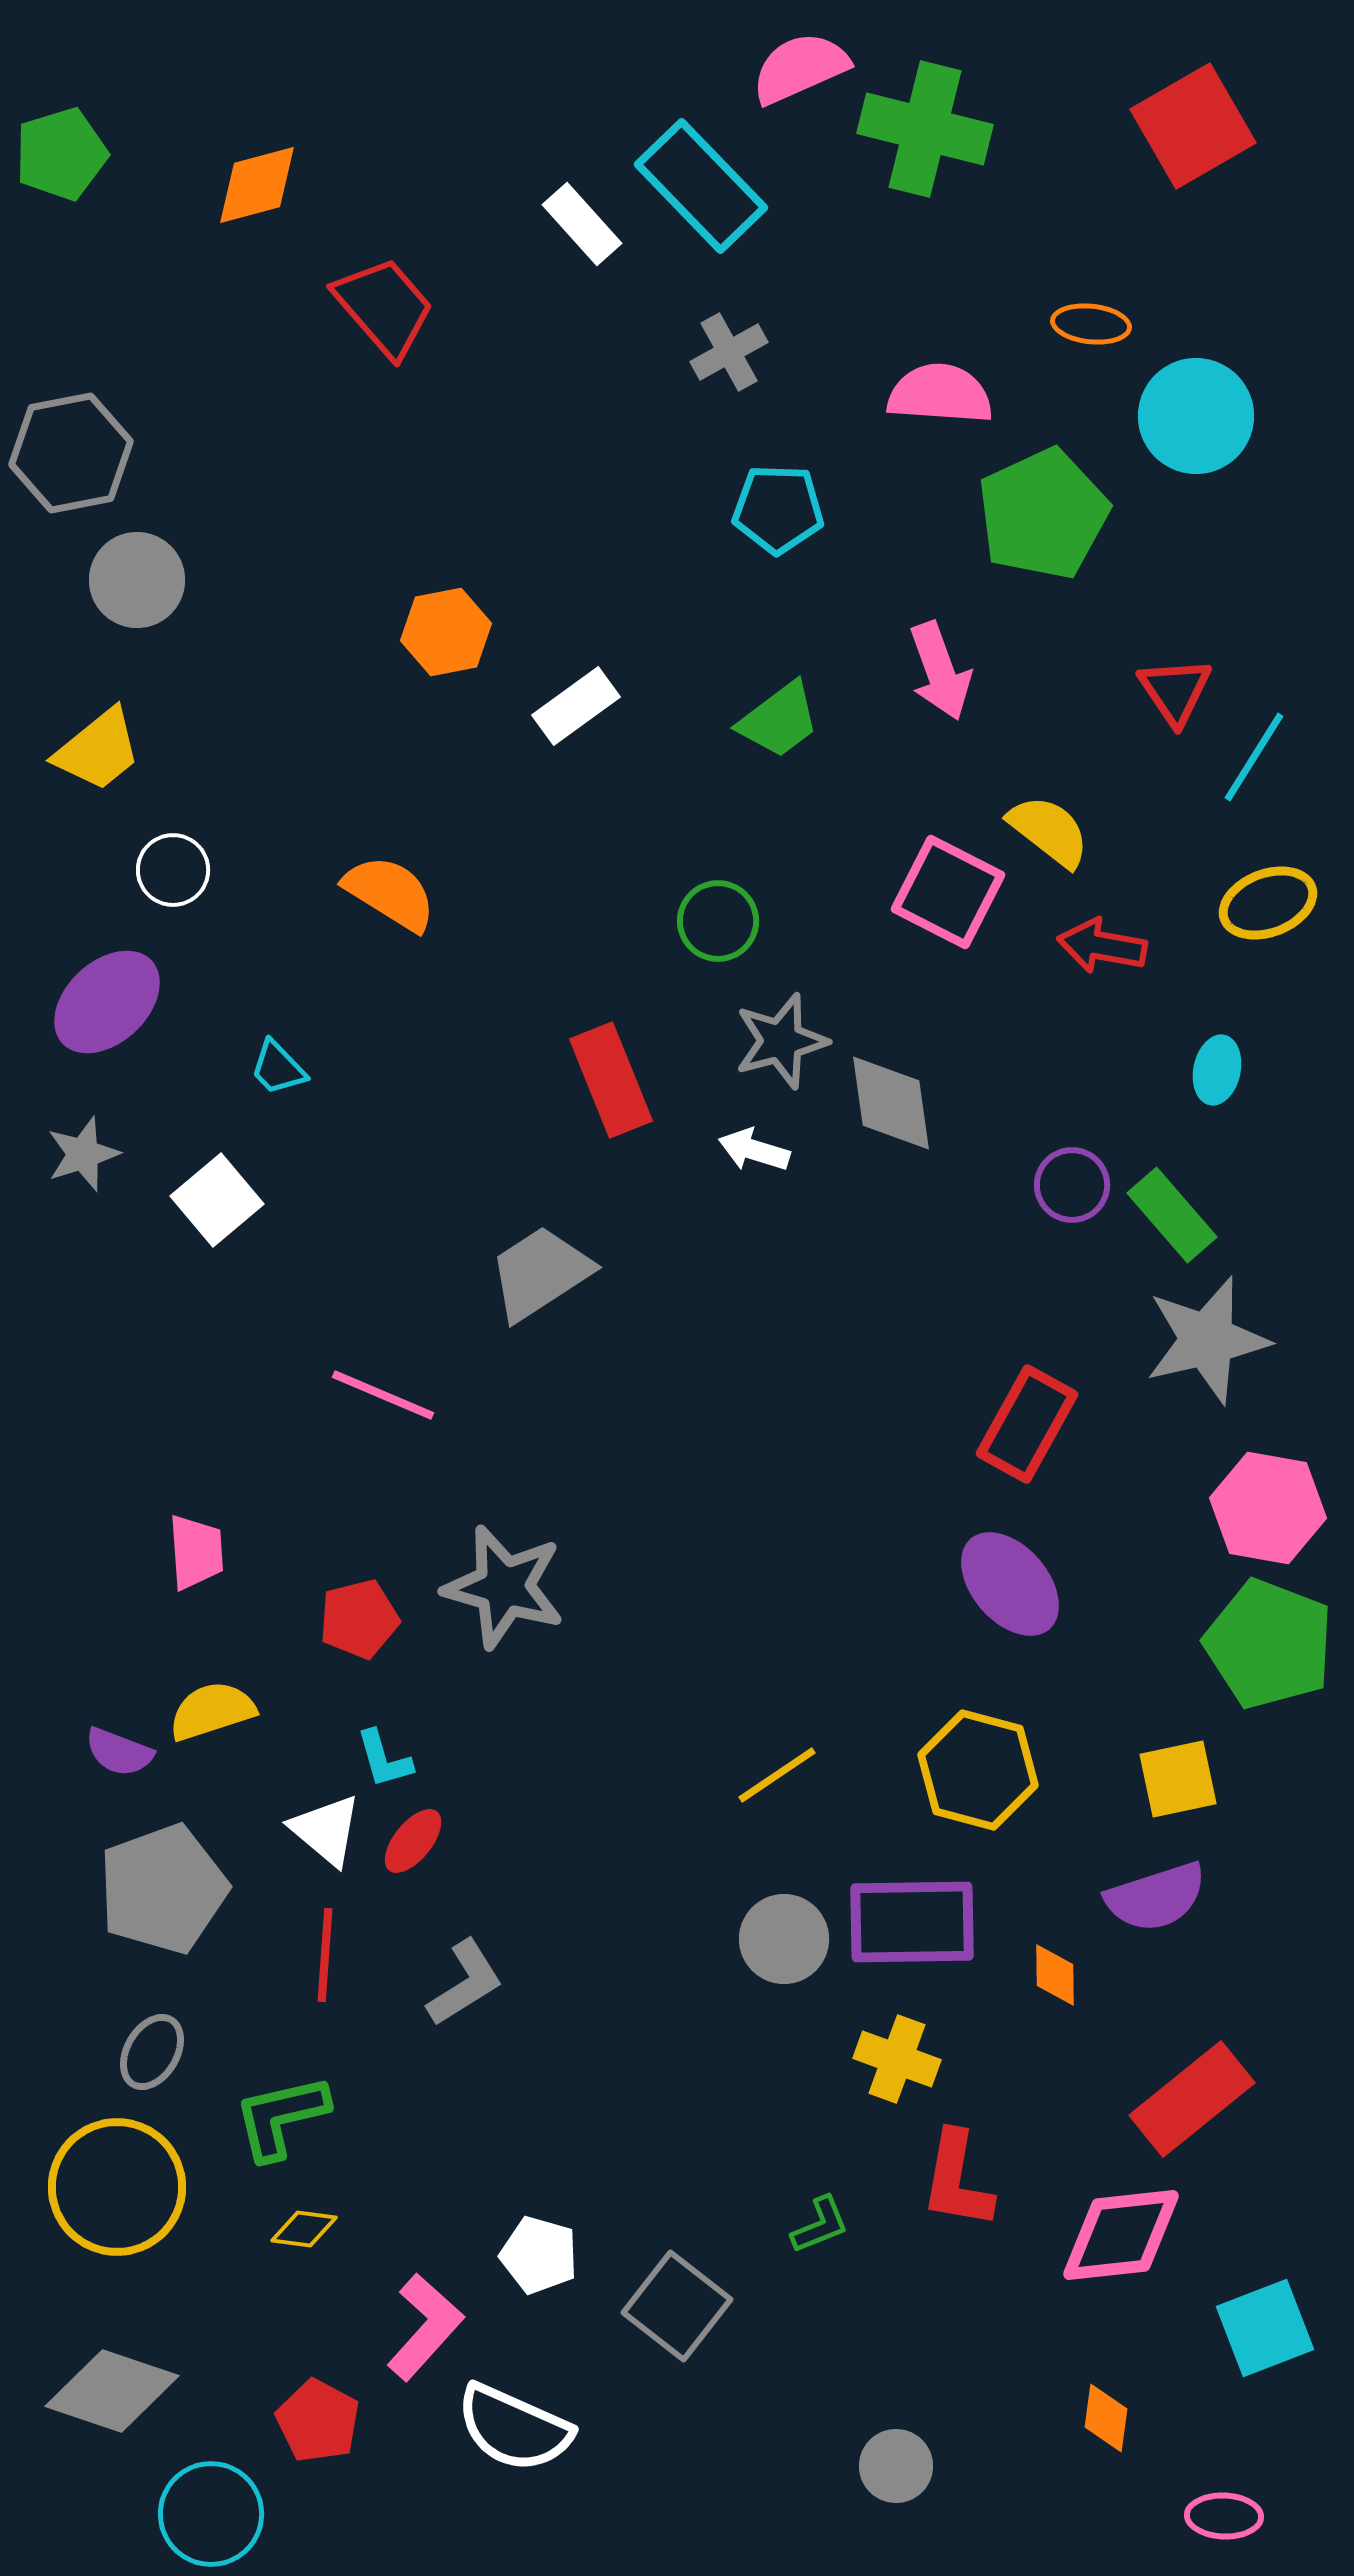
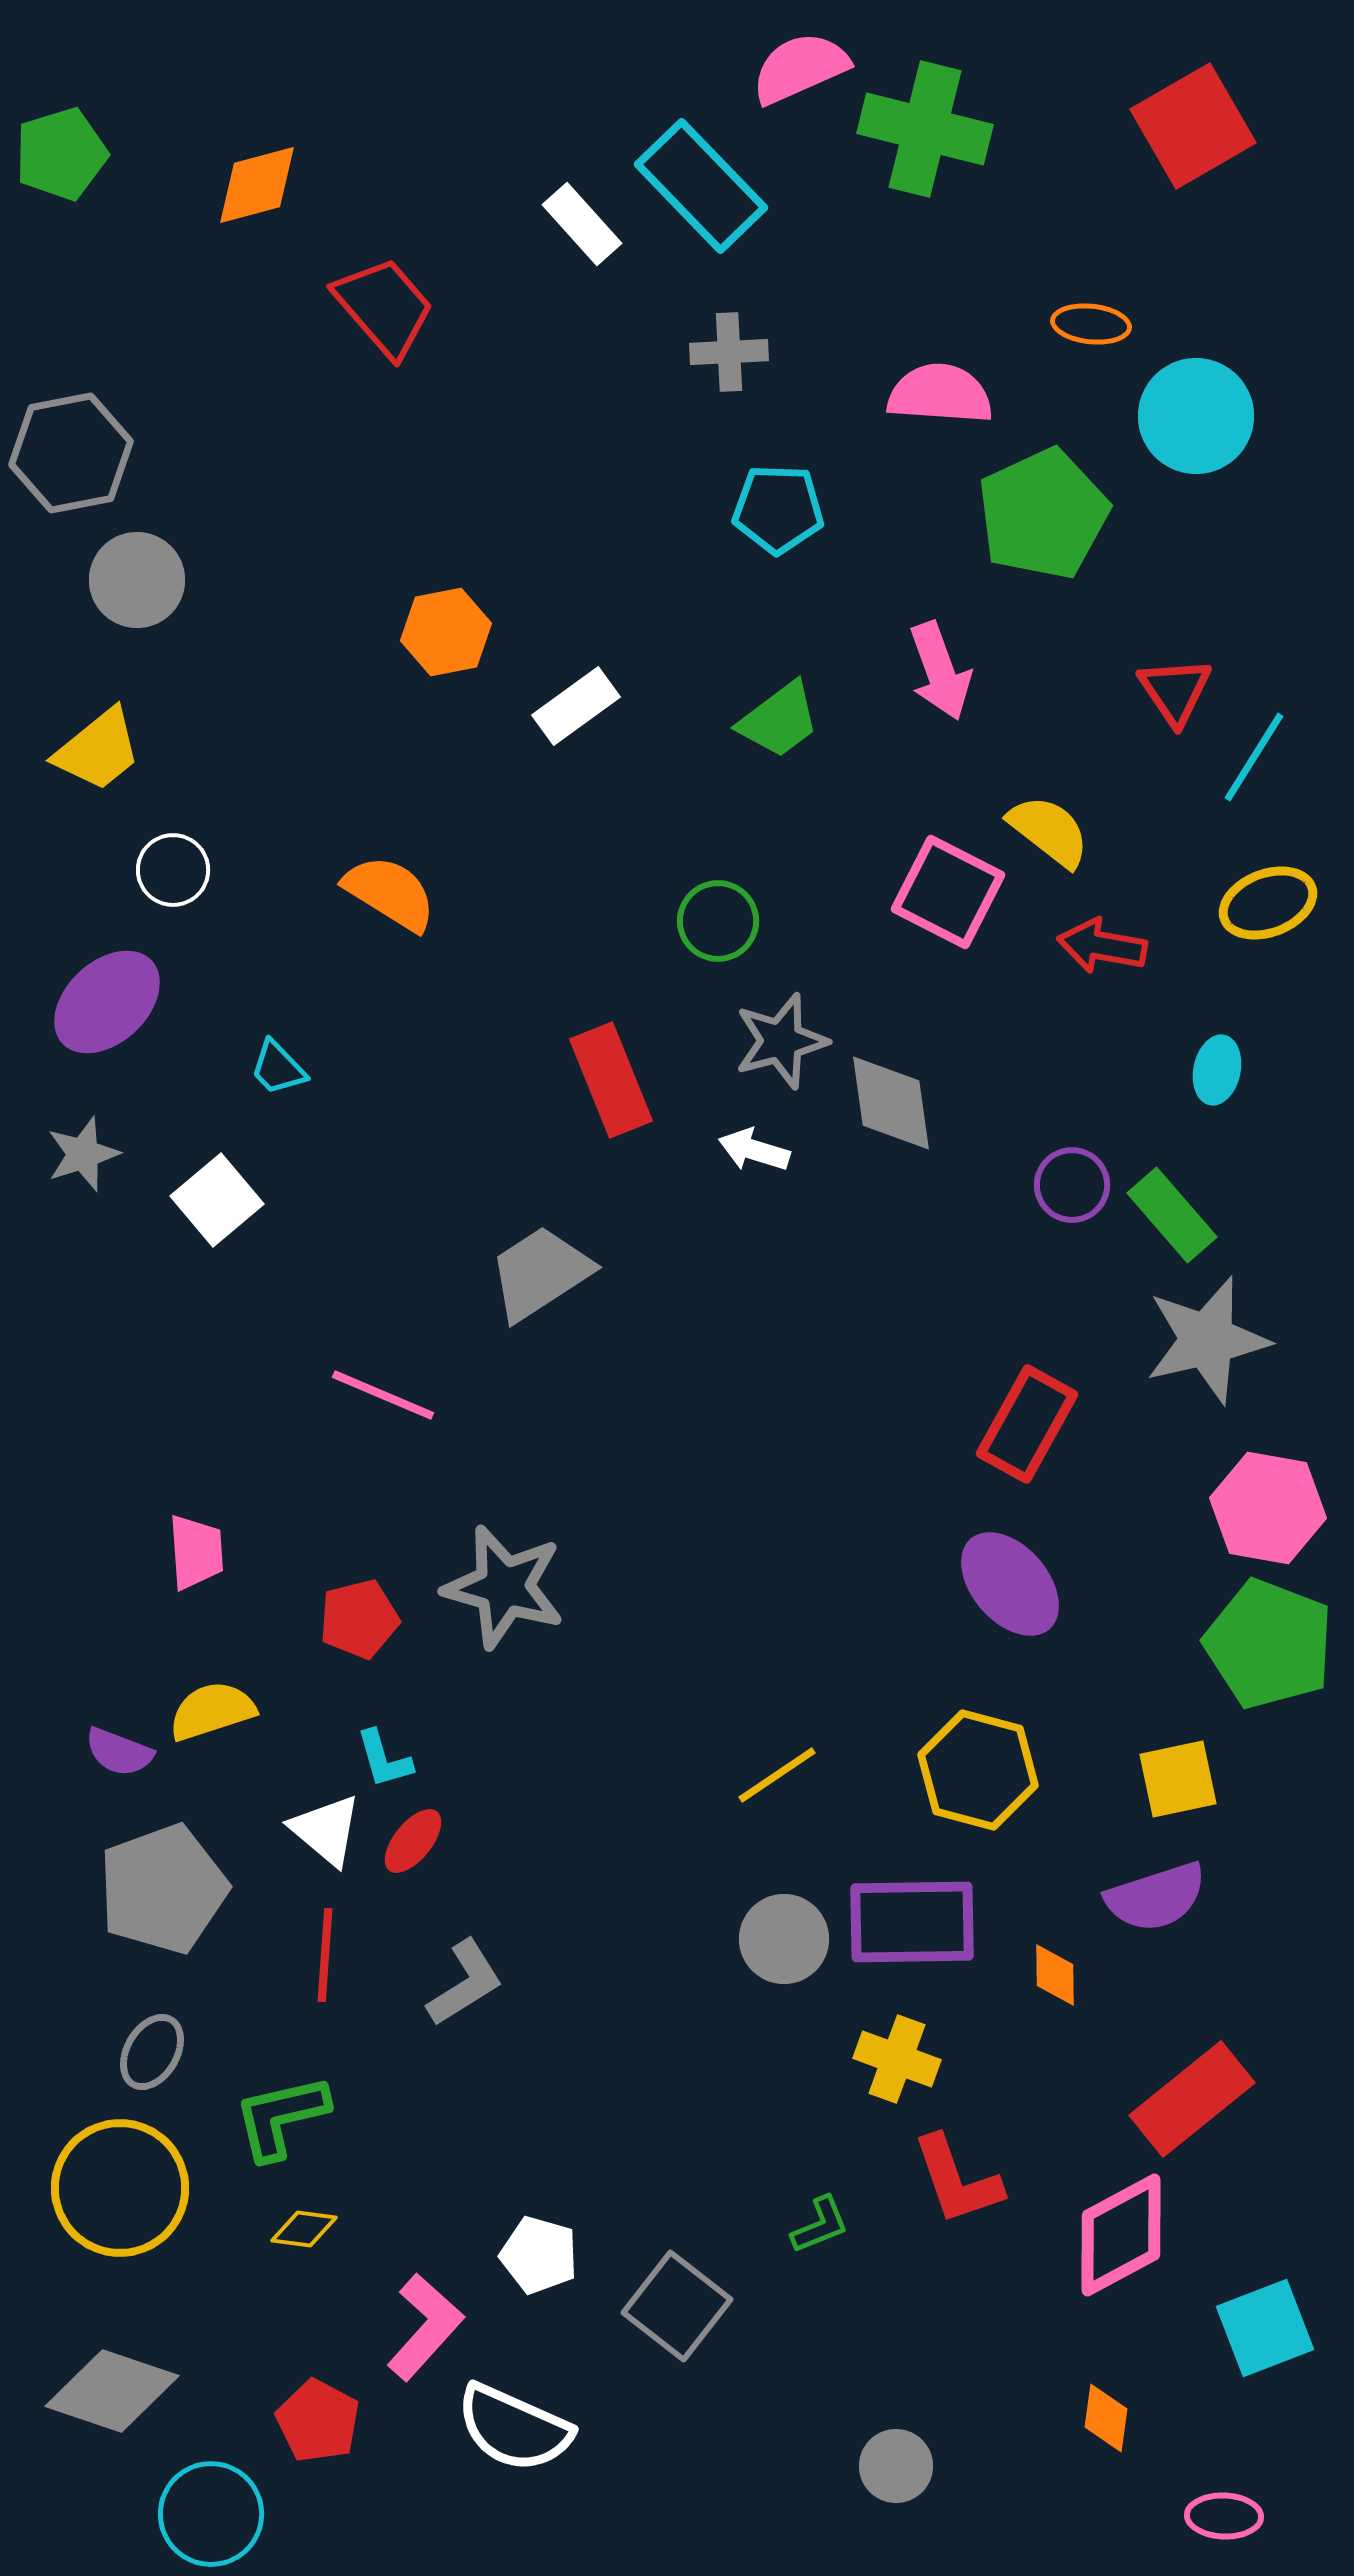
gray cross at (729, 352): rotated 26 degrees clockwise
red L-shape at (957, 2180): rotated 29 degrees counterclockwise
yellow circle at (117, 2187): moved 3 px right, 1 px down
pink diamond at (1121, 2235): rotated 22 degrees counterclockwise
